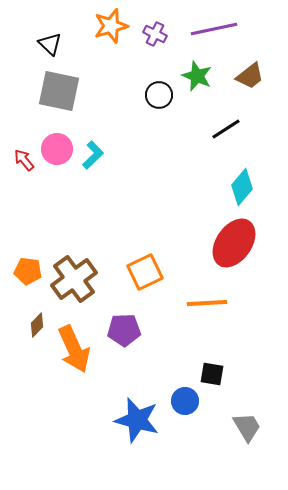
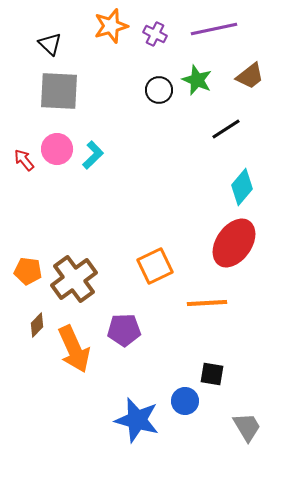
green star: moved 4 px down
gray square: rotated 9 degrees counterclockwise
black circle: moved 5 px up
orange square: moved 10 px right, 6 px up
